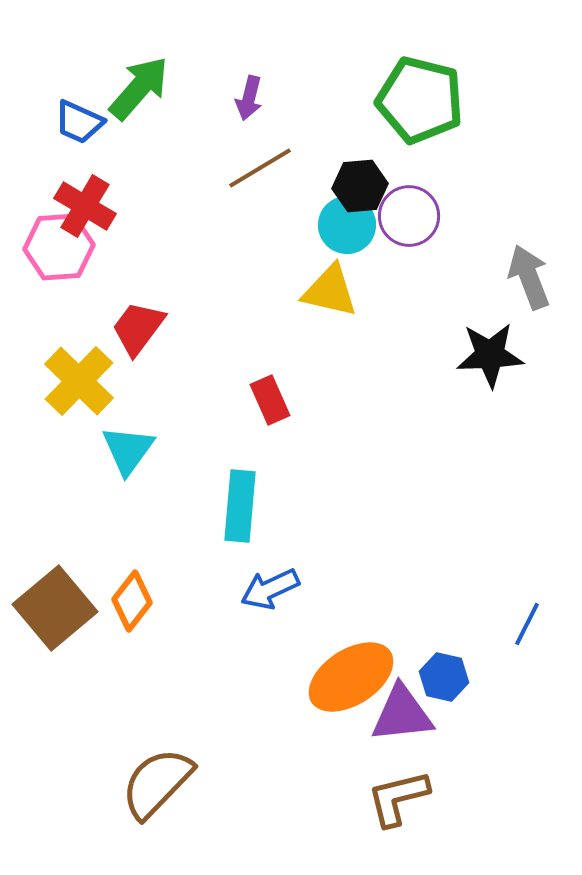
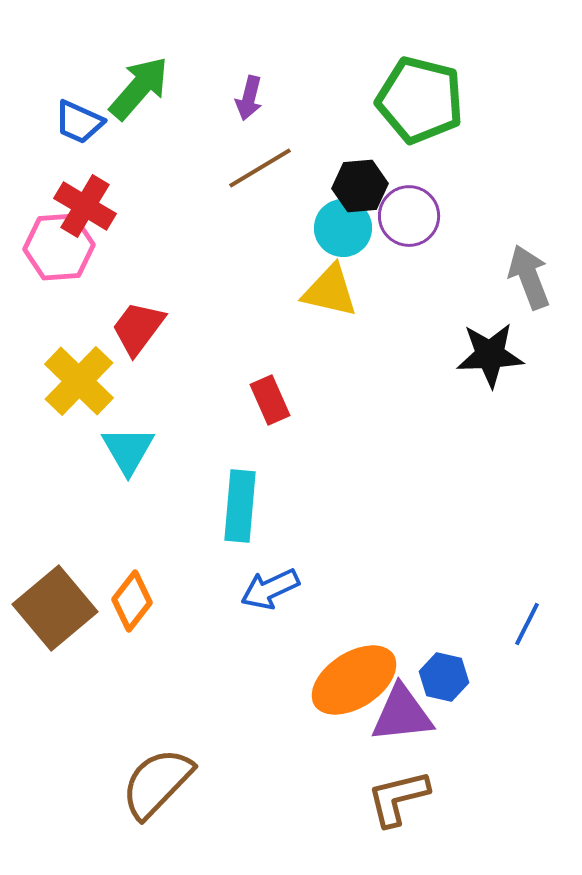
cyan circle: moved 4 px left, 3 px down
cyan triangle: rotated 6 degrees counterclockwise
orange ellipse: moved 3 px right, 3 px down
